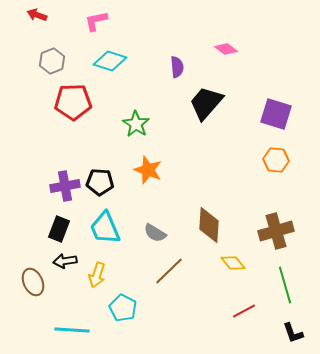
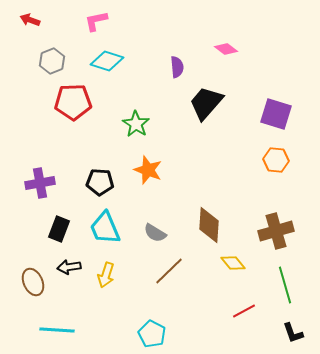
red arrow: moved 7 px left, 5 px down
cyan diamond: moved 3 px left
purple cross: moved 25 px left, 3 px up
black arrow: moved 4 px right, 6 px down
yellow arrow: moved 9 px right
cyan pentagon: moved 29 px right, 26 px down
cyan line: moved 15 px left
